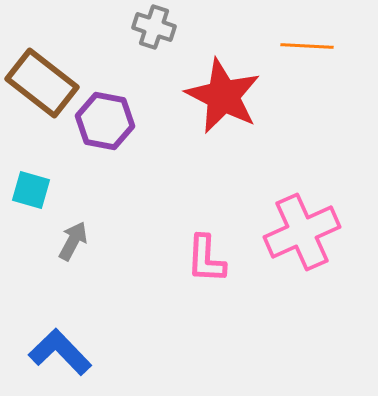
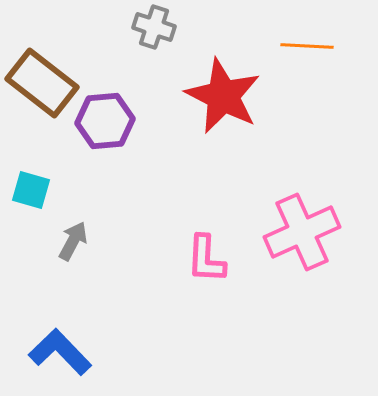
purple hexagon: rotated 16 degrees counterclockwise
